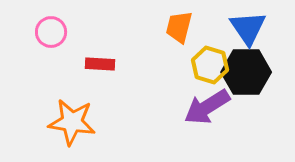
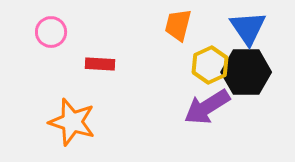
orange trapezoid: moved 1 px left, 2 px up
yellow hexagon: rotated 18 degrees clockwise
orange star: rotated 9 degrees clockwise
